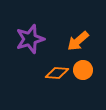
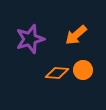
orange arrow: moved 2 px left, 6 px up
